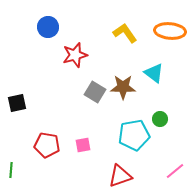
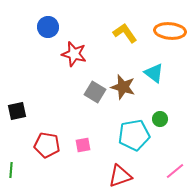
red star: moved 1 px left, 1 px up; rotated 30 degrees clockwise
brown star: rotated 15 degrees clockwise
black square: moved 8 px down
